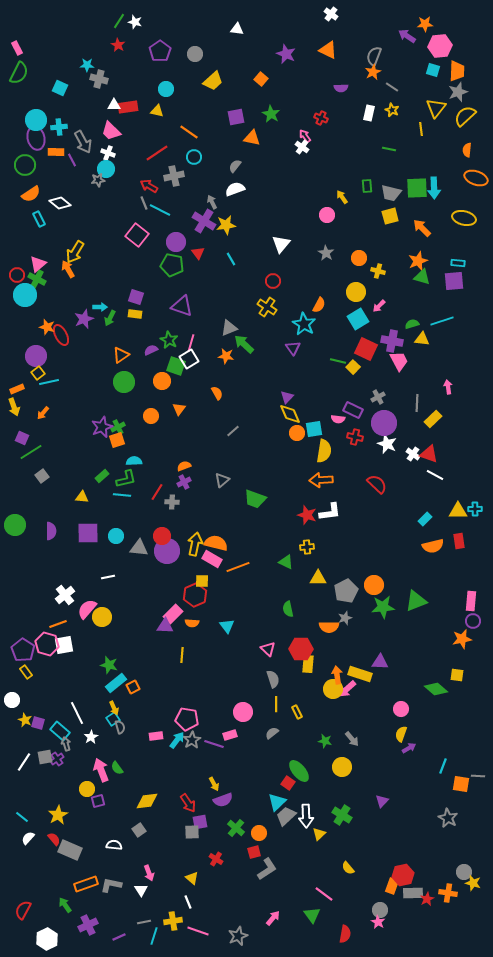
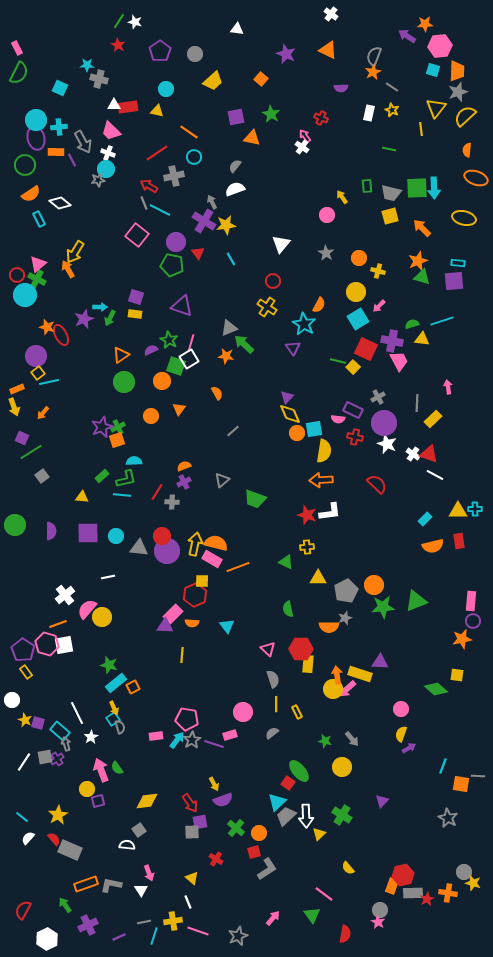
red arrow at (188, 803): moved 2 px right
white semicircle at (114, 845): moved 13 px right
